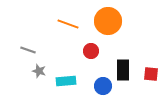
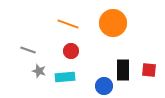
orange circle: moved 5 px right, 2 px down
red circle: moved 20 px left
red square: moved 2 px left, 4 px up
cyan rectangle: moved 1 px left, 4 px up
blue circle: moved 1 px right
